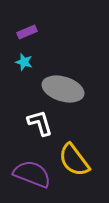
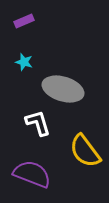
purple rectangle: moved 3 px left, 11 px up
white L-shape: moved 2 px left
yellow semicircle: moved 11 px right, 9 px up
